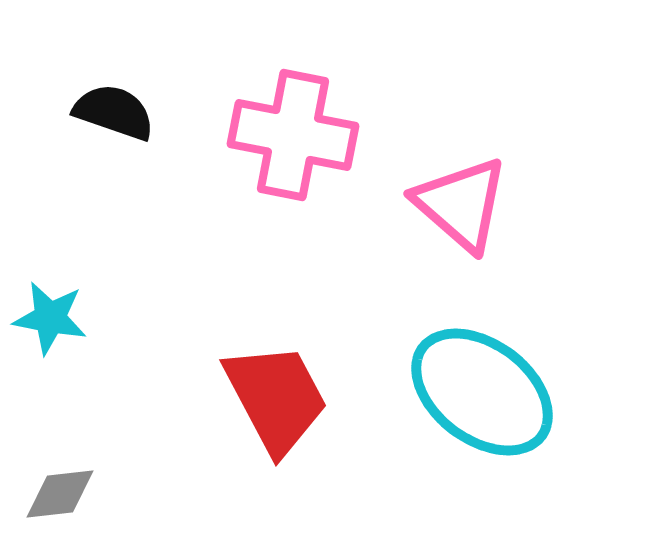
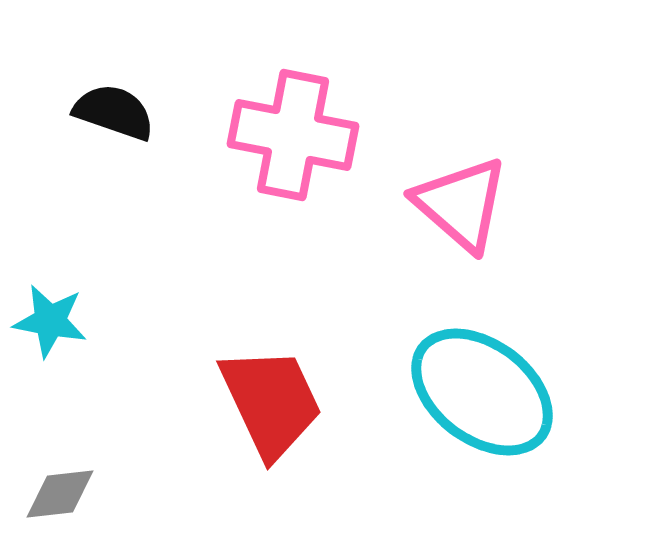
cyan star: moved 3 px down
red trapezoid: moved 5 px left, 4 px down; rotated 3 degrees clockwise
